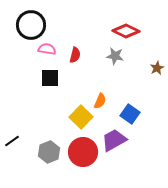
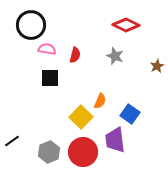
red diamond: moved 6 px up
gray star: rotated 12 degrees clockwise
brown star: moved 2 px up
purple trapezoid: moved 1 px right; rotated 68 degrees counterclockwise
